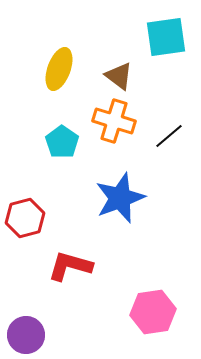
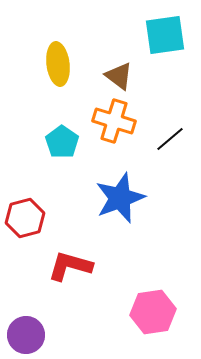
cyan square: moved 1 px left, 2 px up
yellow ellipse: moved 1 px left, 5 px up; rotated 27 degrees counterclockwise
black line: moved 1 px right, 3 px down
